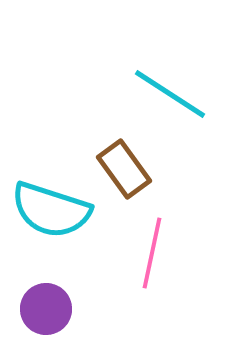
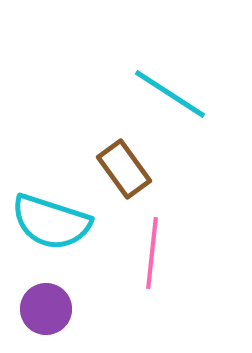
cyan semicircle: moved 12 px down
pink line: rotated 6 degrees counterclockwise
